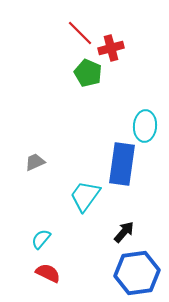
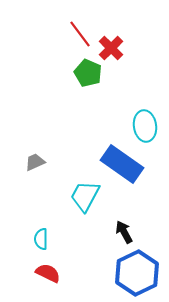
red line: moved 1 px down; rotated 8 degrees clockwise
red cross: rotated 30 degrees counterclockwise
cyan ellipse: rotated 12 degrees counterclockwise
blue rectangle: rotated 63 degrees counterclockwise
cyan trapezoid: rotated 8 degrees counterclockwise
black arrow: rotated 70 degrees counterclockwise
cyan semicircle: rotated 40 degrees counterclockwise
blue hexagon: rotated 18 degrees counterclockwise
